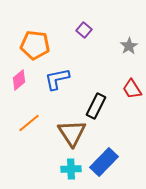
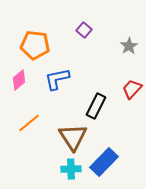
red trapezoid: rotated 75 degrees clockwise
brown triangle: moved 1 px right, 4 px down
